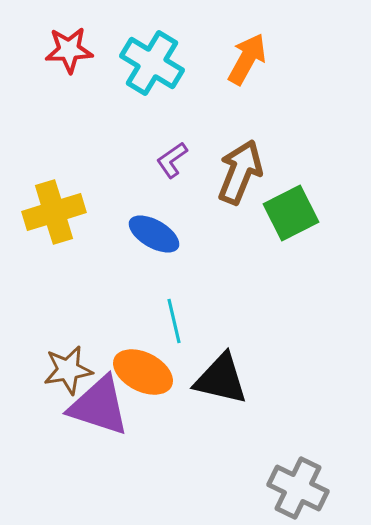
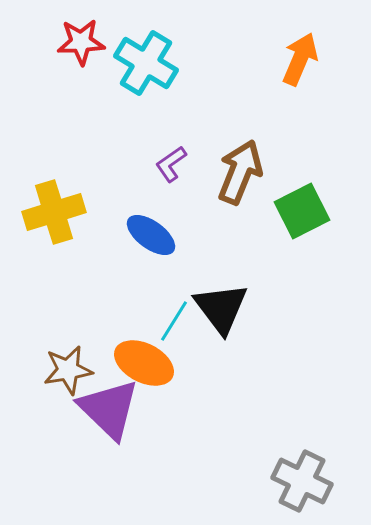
red star: moved 12 px right, 8 px up
orange arrow: moved 53 px right; rotated 6 degrees counterclockwise
cyan cross: moved 6 px left
purple L-shape: moved 1 px left, 4 px down
green square: moved 11 px right, 2 px up
blue ellipse: moved 3 px left, 1 px down; rotated 6 degrees clockwise
cyan line: rotated 45 degrees clockwise
orange ellipse: moved 1 px right, 9 px up
black triangle: moved 71 px up; rotated 40 degrees clockwise
purple triangle: moved 10 px right, 3 px down; rotated 26 degrees clockwise
gray cross: moved 4 px right, 7 px up
